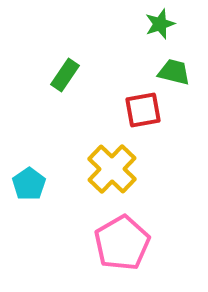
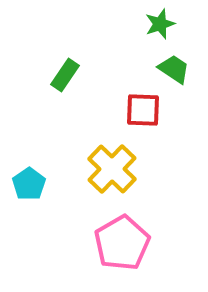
green trapezoid: moved 3 px up; rotated 20 degrees clockwise
red square: rotated 12 degrees clockwise
